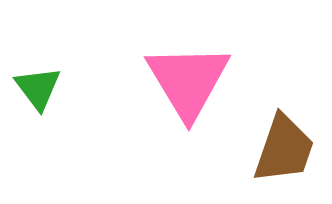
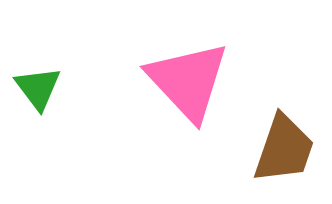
pink triangle: rotated 12 degrees counterclockwise
